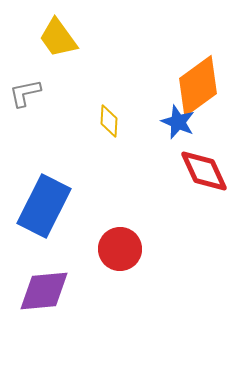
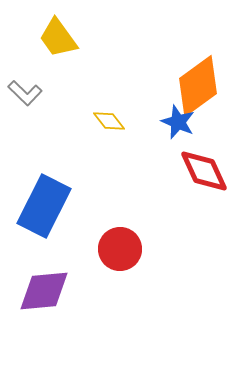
gray L-shape: rotated 124 degrees counterclockwise
yellow diamond: rotated 40 degrees counterclockwise
